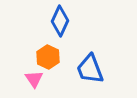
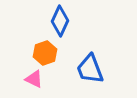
orange hexagon: moved 3 px left, 4 px up; rotated 15 degrees clockwise
pink triangle: rotated 30 degrees counterclockwise
